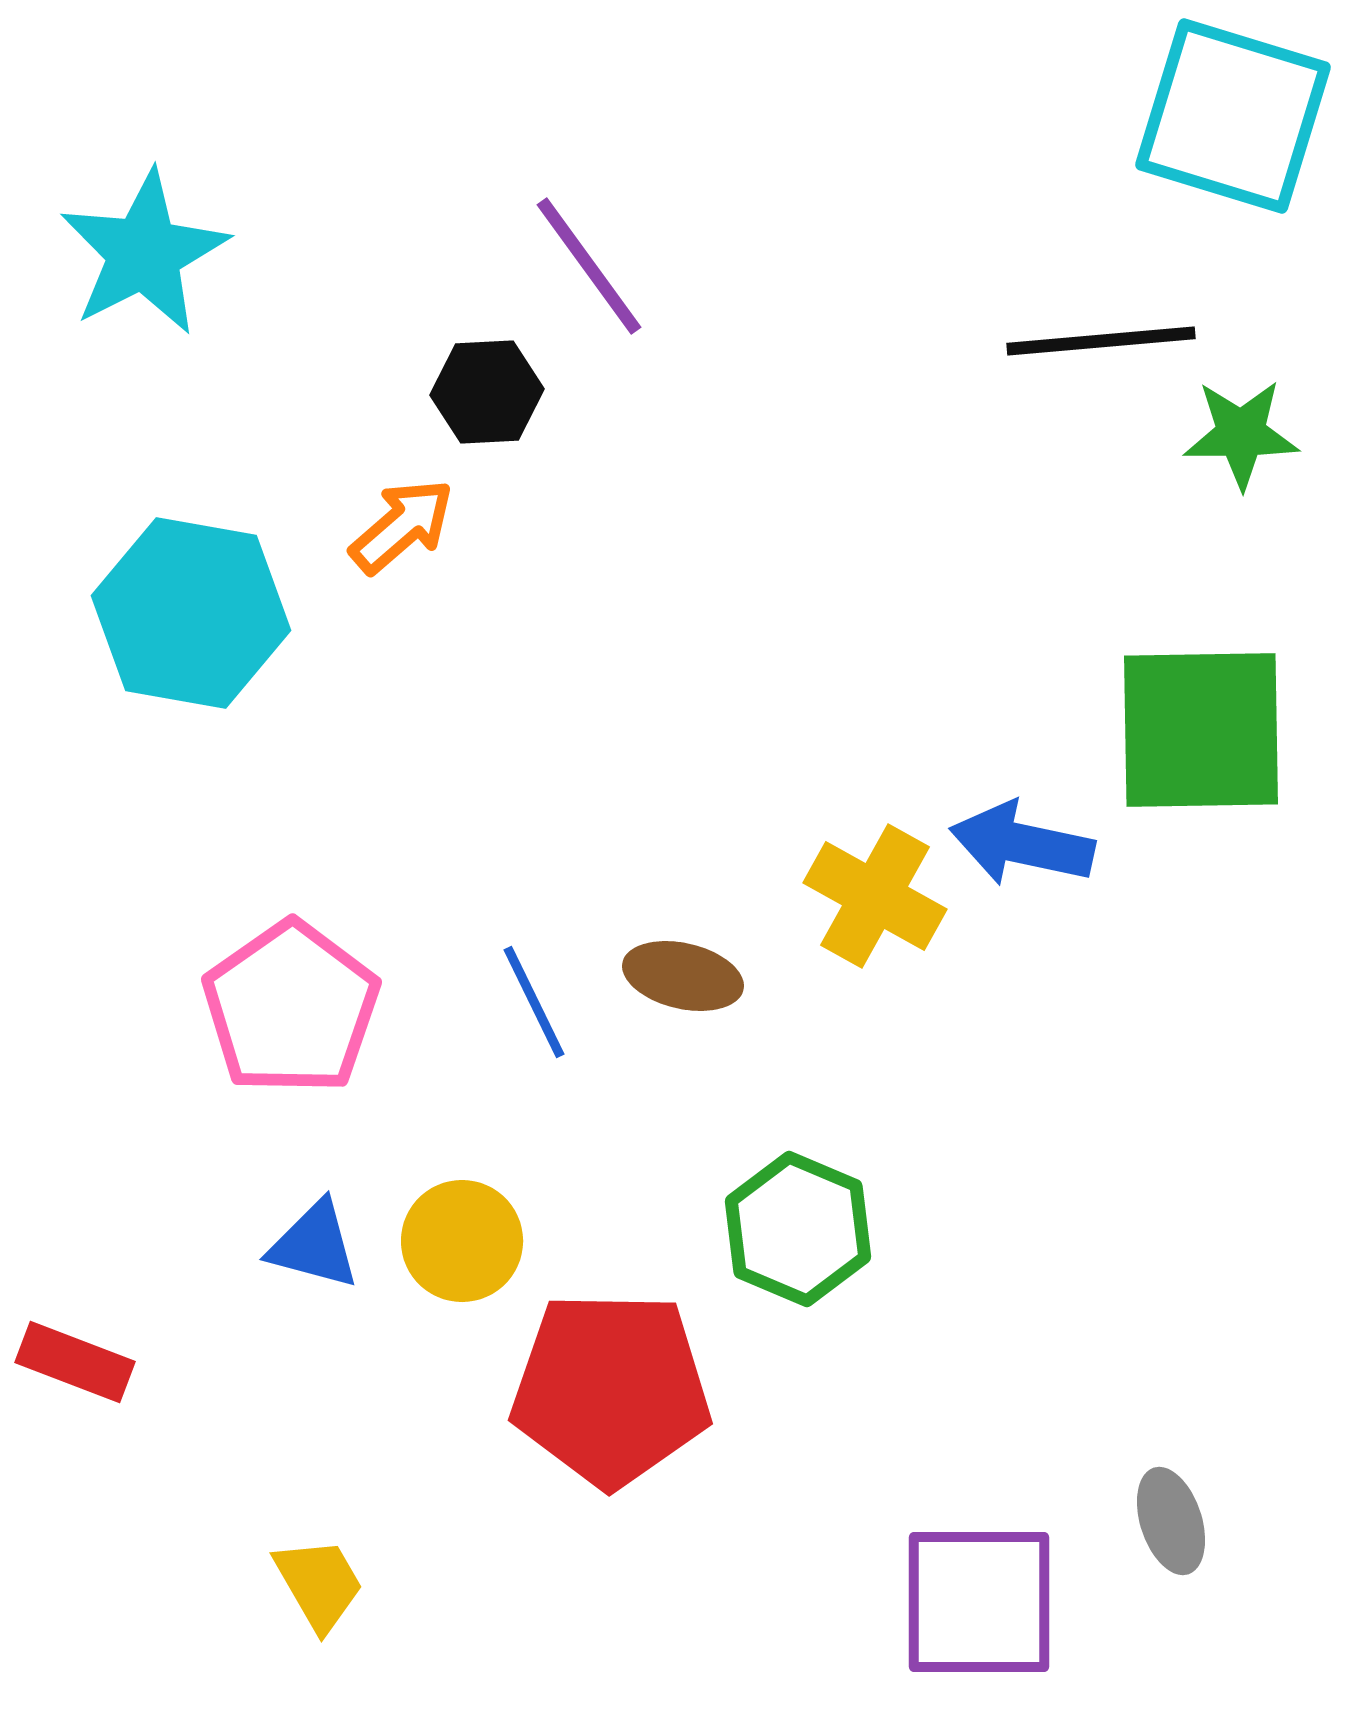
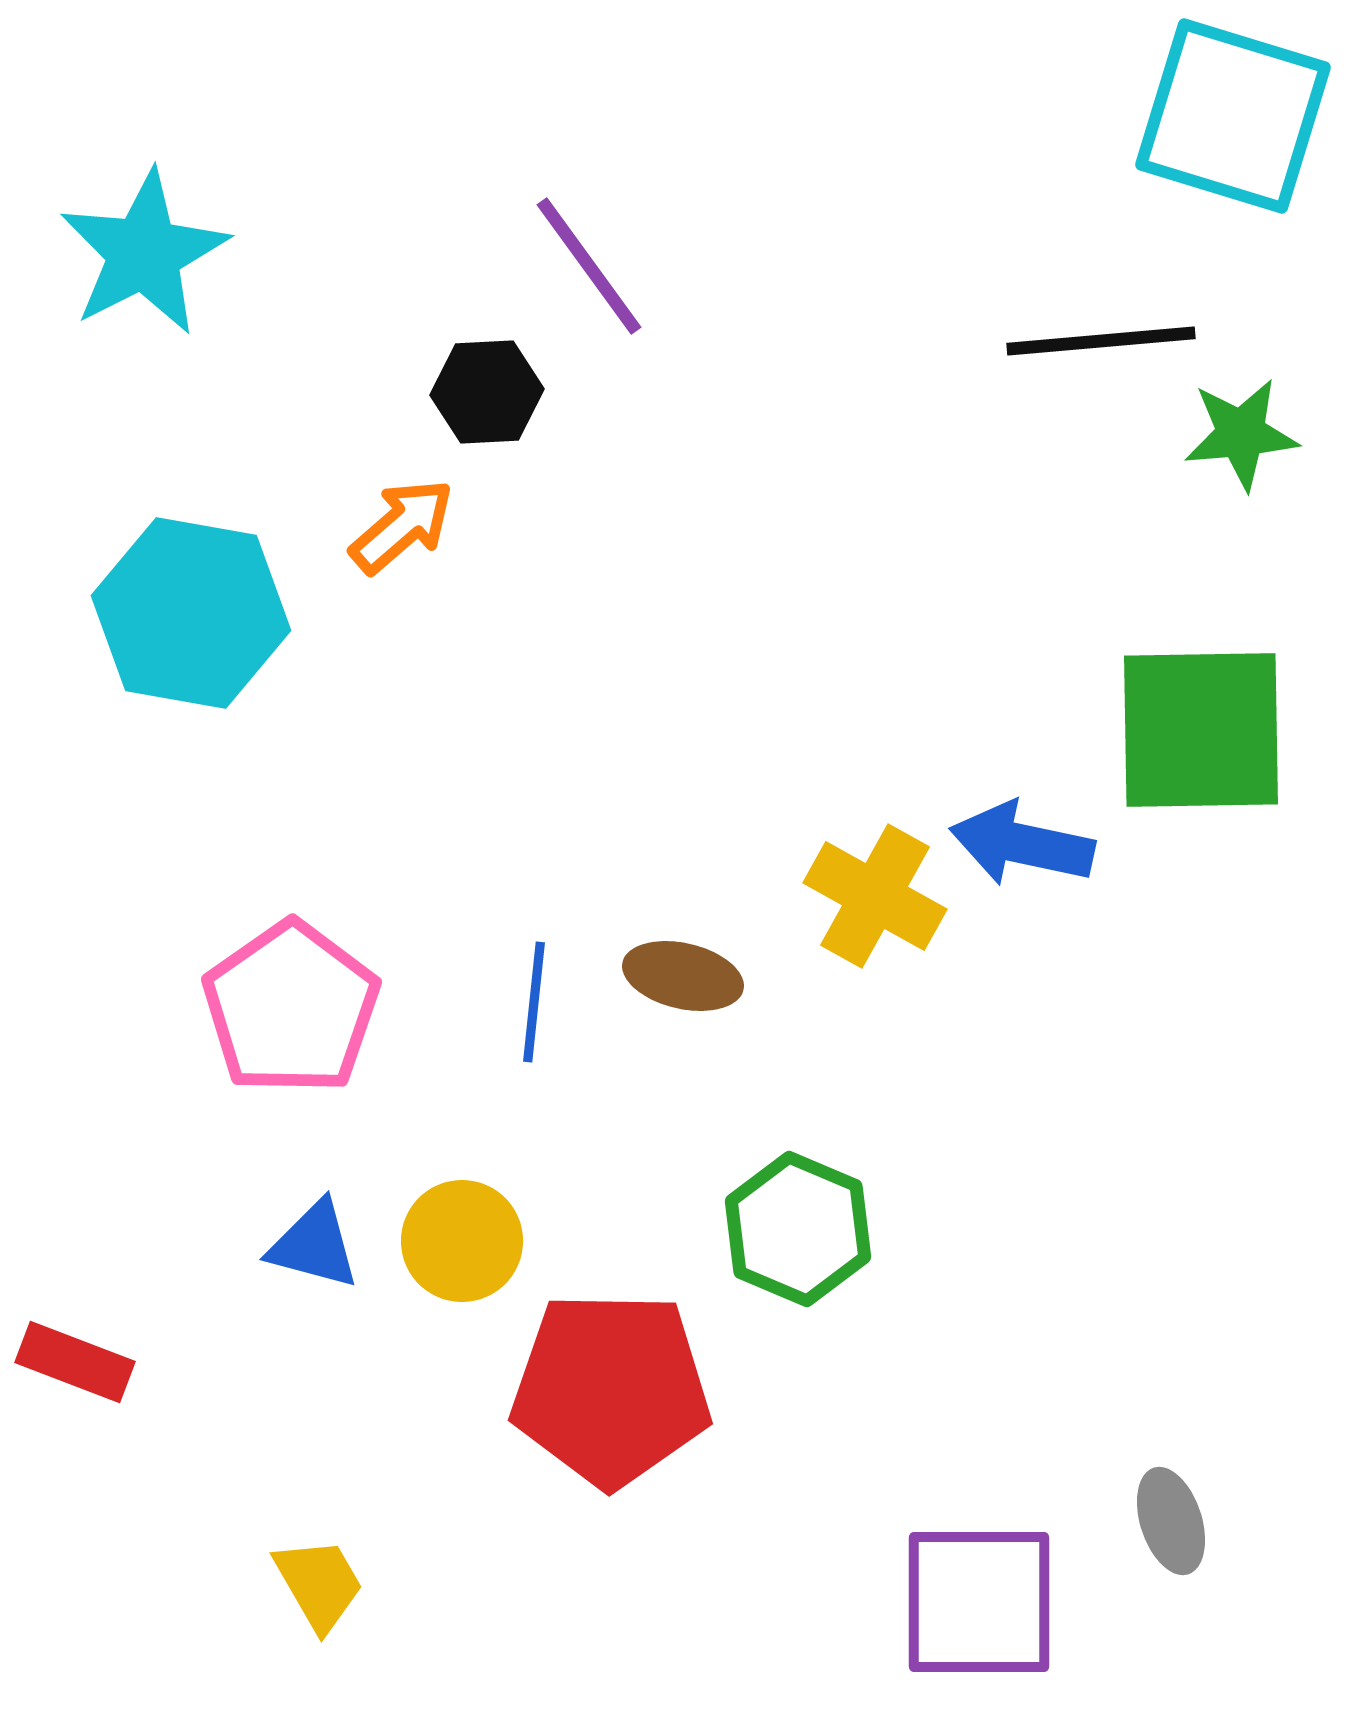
green star: rotated 5 degrees counterclockwise
blue line: rotated 32 degrees clockwise
